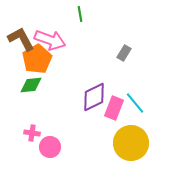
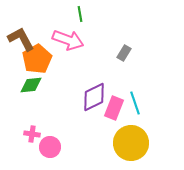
pink arrow: moved 18 px right
cyan line: rotated 20 degrees clockwise
pink cross: moved 1 px down
